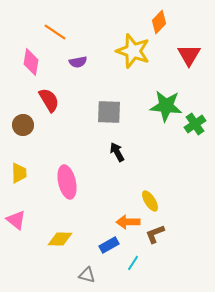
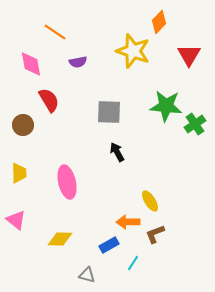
pink diamond: moved 2 px down; rotated 20 degrees counterclockwise
